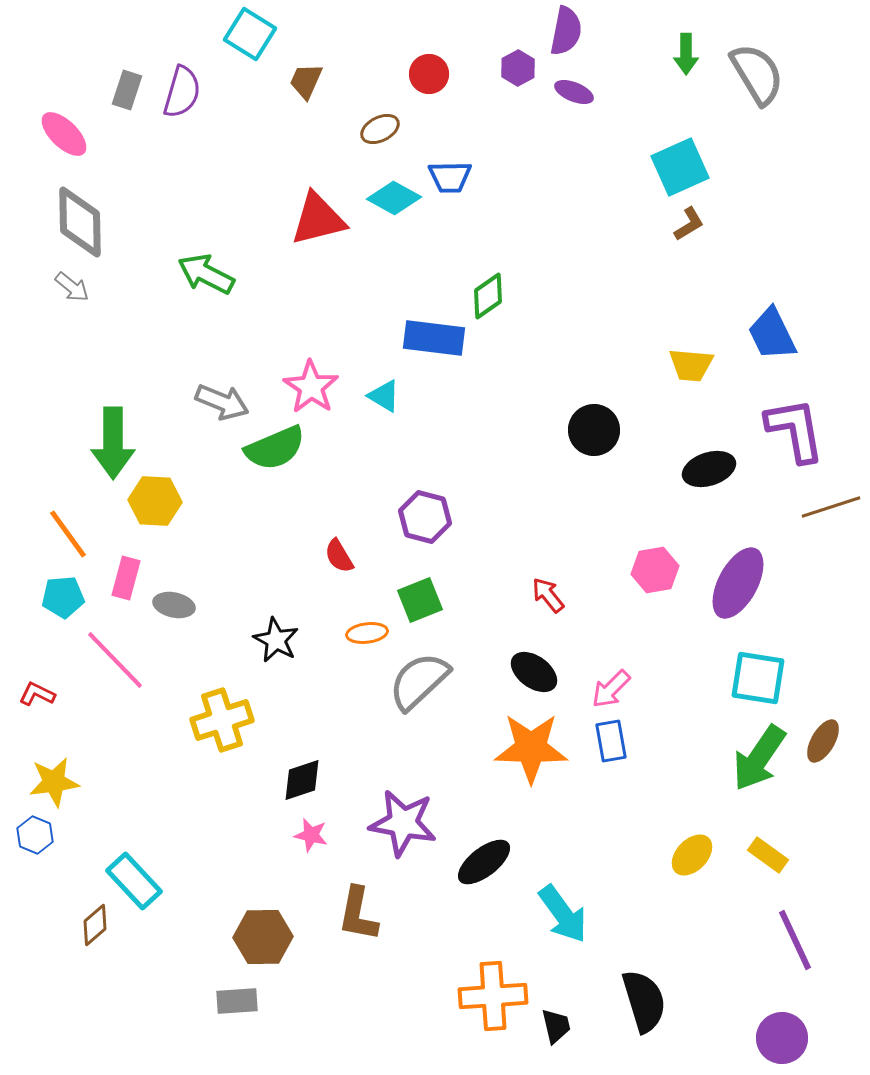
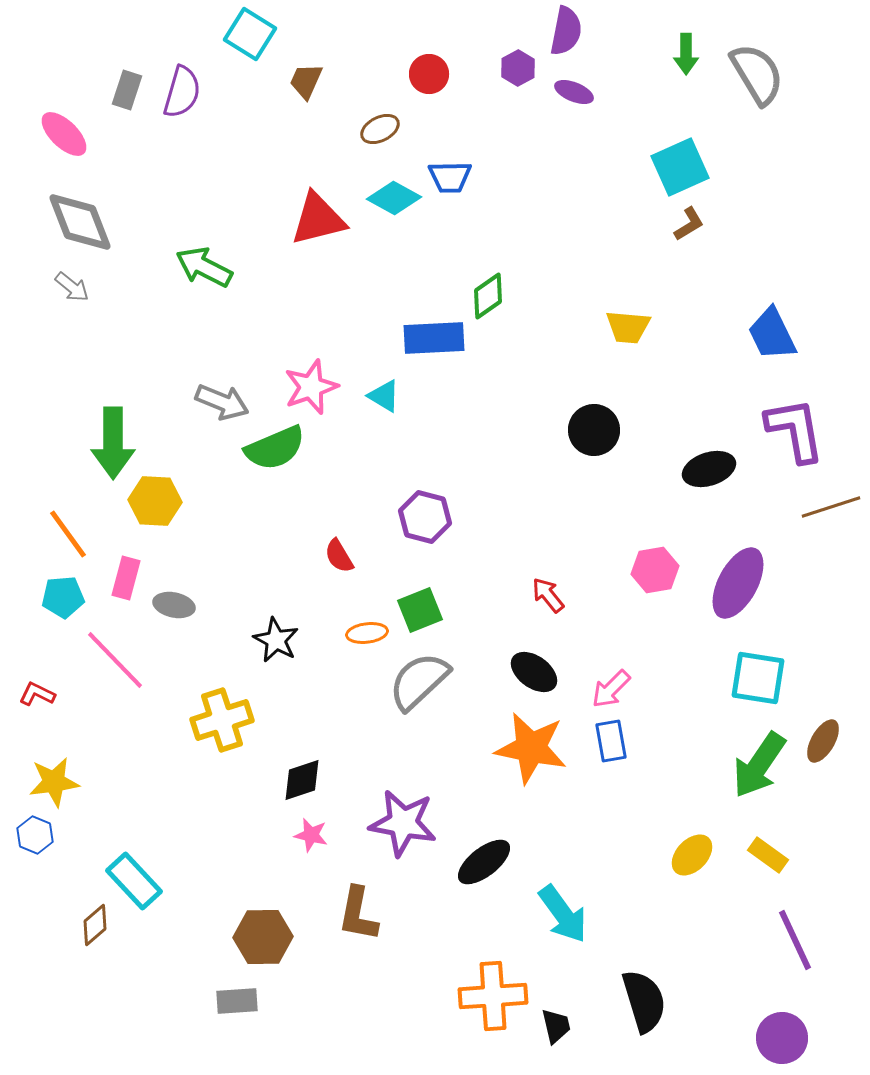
gray diamond at (80, 222): rotated 20 degrees counterclockwise
green arrow at (206, 274): moved 2 px left, 7 px up
blue rectangle at (434, 338): rotated 10 degrees counterclockwise
yellow trapezoid at (691, 365): moved 63 px left, 38 px up
pink star at (311, 387): rotated 18 degrees clockwise
green square at (420, 600): moved 10 px down
orange star at (531, 748): rotated 10 degrees clockwise
green arrow at (759, 758): moved 7 px down
